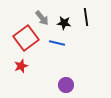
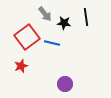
gray arrow: moved 3 px right, 4 px up
red square: moved 1 px right, 1 px up
blue line: moved 5 px left
purple circle: moved 1 px left, 1 px up
